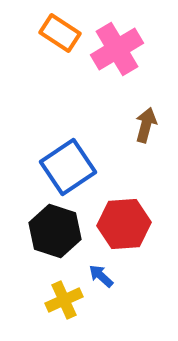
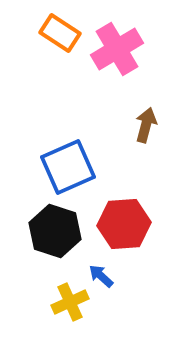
blue square: rotated 10 degrees clockwise
yellow cross: moved 6 px right, 2 px down
